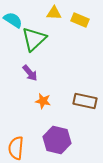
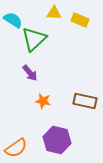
orange semicircle: rotated 130 degrees counterclockwise
